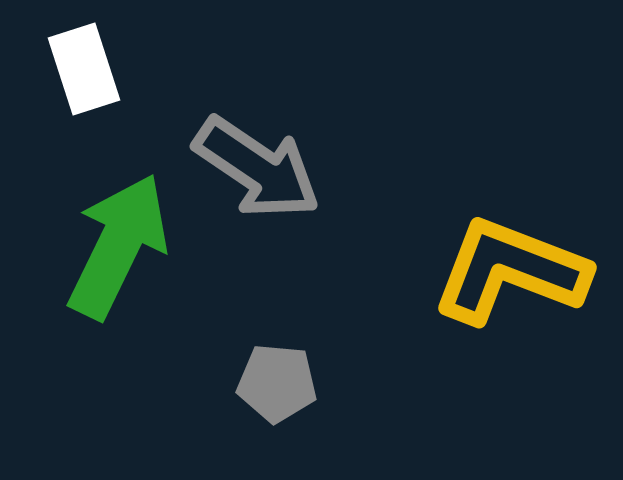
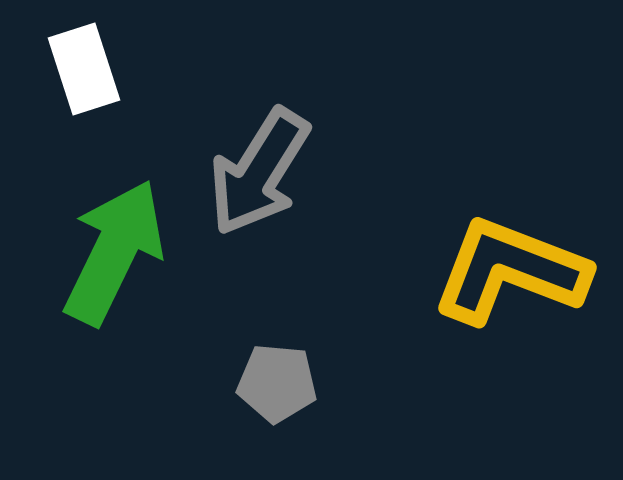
gray arrow: moved 2 px right, 4 px down; rotated 88 degrees clockwise
green arrow: moved 4 px left, 6 px down
